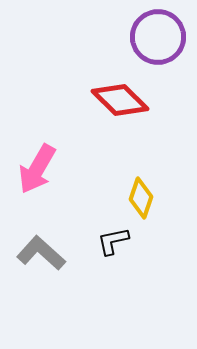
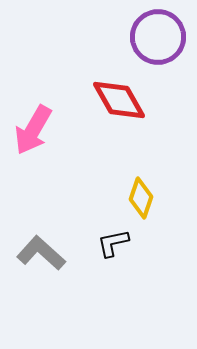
red diamond: moved 1 px left; rotated 16 degrees clockwise
pink arrow: moved 4 px left, 39 px up
black L-shape: moved 2 px down
